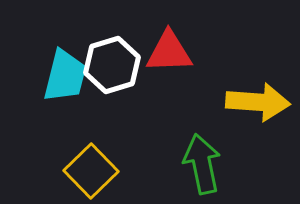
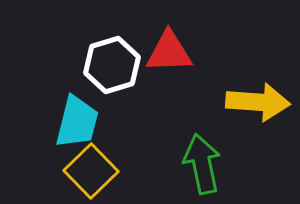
cyan trapezoid: moved 12 px right, 46 px down
